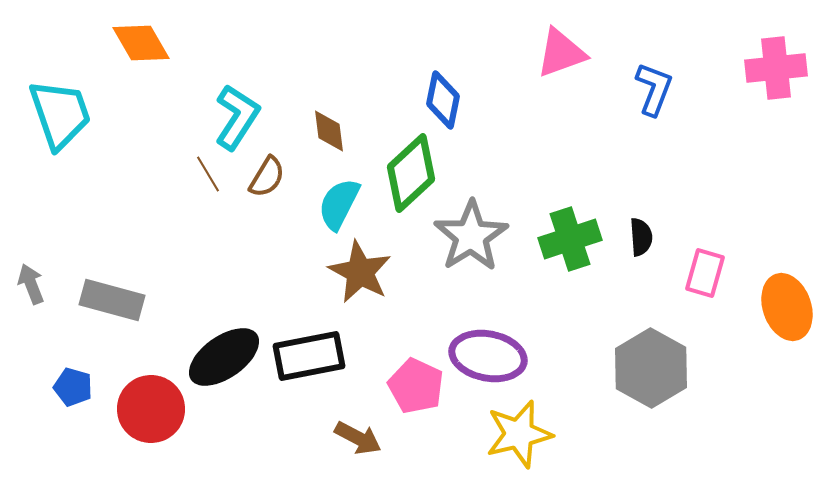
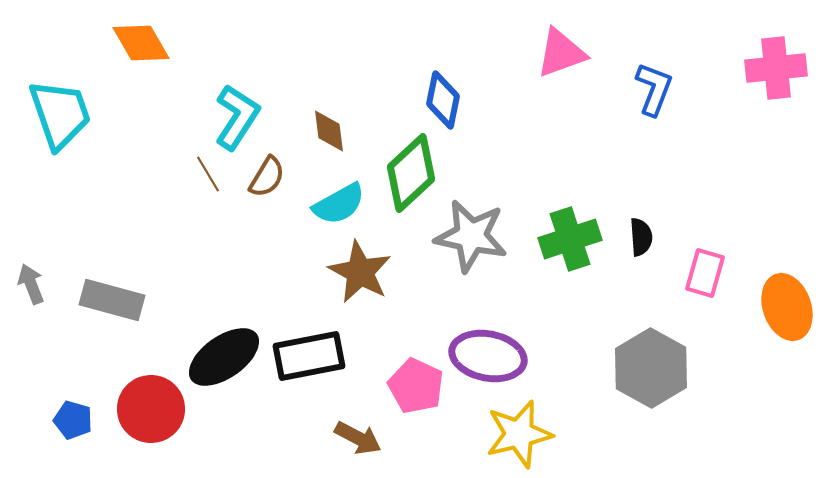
cyan semicircle: rotated 146 degrees counterclockwise
gray star: rotated 28 degrees counterclockwise
blue pentagon: moved 33 px down
